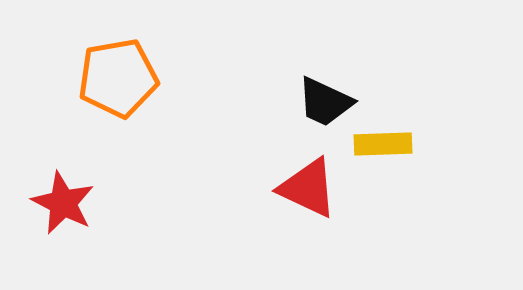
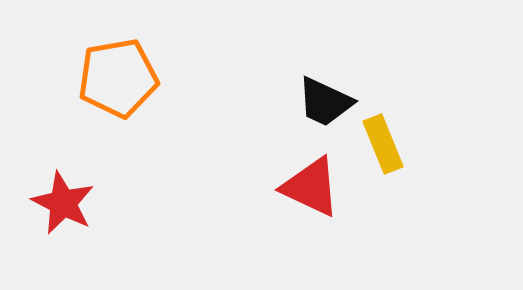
yellow rectangle: rotated 70 degrees clockwise
red triangle: moved 3 px right, 1 px up
